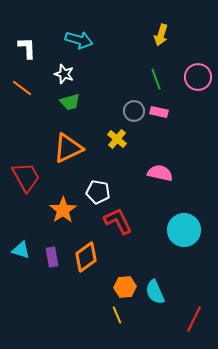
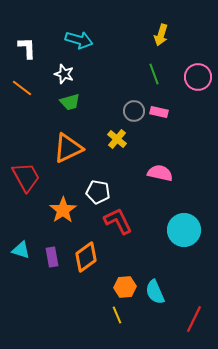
green line: moved 2 px left, 5 px up
